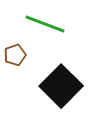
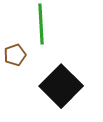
green line: moved 4 px left; rotated 66 degrees clockwise
